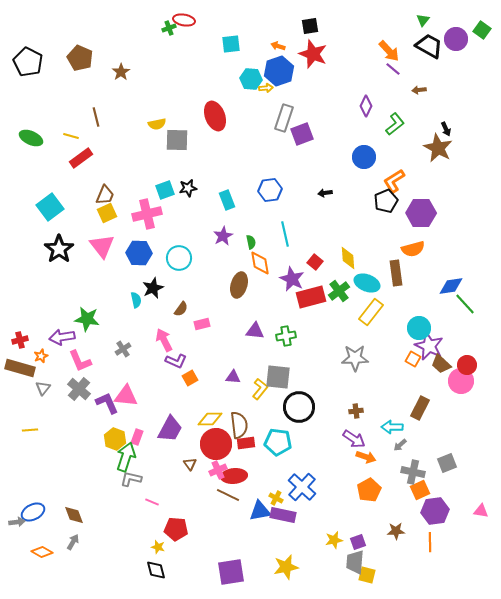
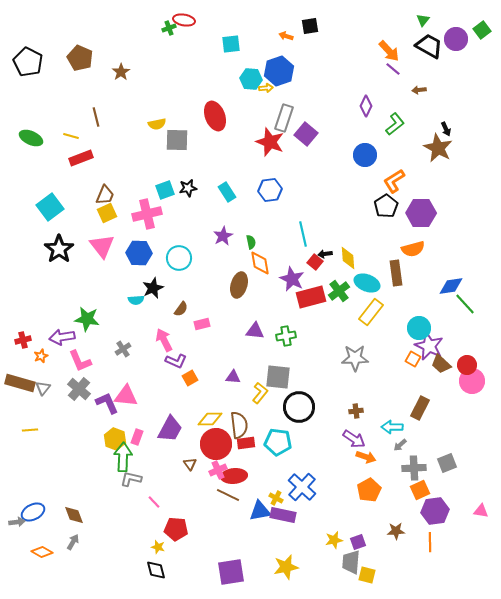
green square at (482, 30): rotated 18 degrees clockwise
orange arrow at (278, 46): moved 8 px right, 10 px up
red star at (313, 54): moved 43 px left, 88 px down
purple square at (302, 134): moved 4 px right; rotated 30 degrees counterclockwise
blue circle at (364, 157): moved 1 px right, 2 px up
red rectangle at (81, 158): rotated 15 degrees clockwise
black arrow at (325, 193): moved 61 px down
cyan rectangle at (227, 200): moved 8 px up; rotated 12 degrees counterclockwise
black pentagon at (386, 201): moved 5 px down; rotated 10 degrees counterclockwise
cyan line at (285, 234): moved 18 px right
cyan semicircle at (136, 300): rotated 98 degrees clockwise
red cross at (20, 340): moved 3 px right
brown rectangle at (20, 368): moved 15 px down
pink circle at (461, 381): moved 11 px right
yellow L-shape at (260, 389): moved 4 px down
green arrow at (126, 457): moved 3 px left; rotated 16 degrees counterclockwise
gray cross at (413, 472): moved 1 px right, 4 px up; rotated 15 degrees counterclockwise
pink line at (152, 502): moved 2 px right; rotated 24 degrees clockwise
gray trapezoid at (355, 562): moved 4 px left
